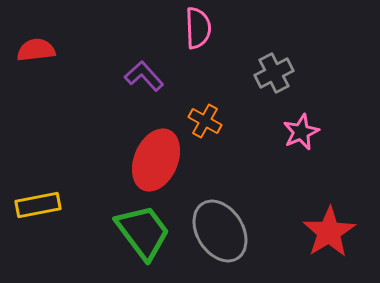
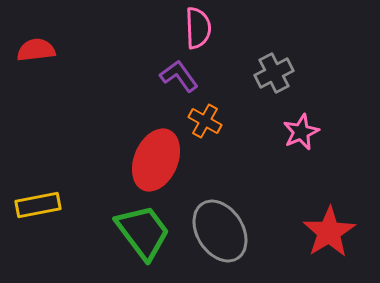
purple L-shape: moved 35 px right; rotated 6 degrees clockwise
